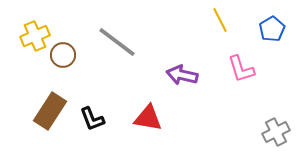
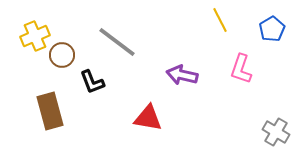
brown circle: moved 1 px left
pink L-shape: rotated 36 degrees clockwise
brown rectangle: rotated 48 degrees counterclockwise
black L-shape: moved 37 px up
gray cross: rotated 32 degrees counterclockwise
